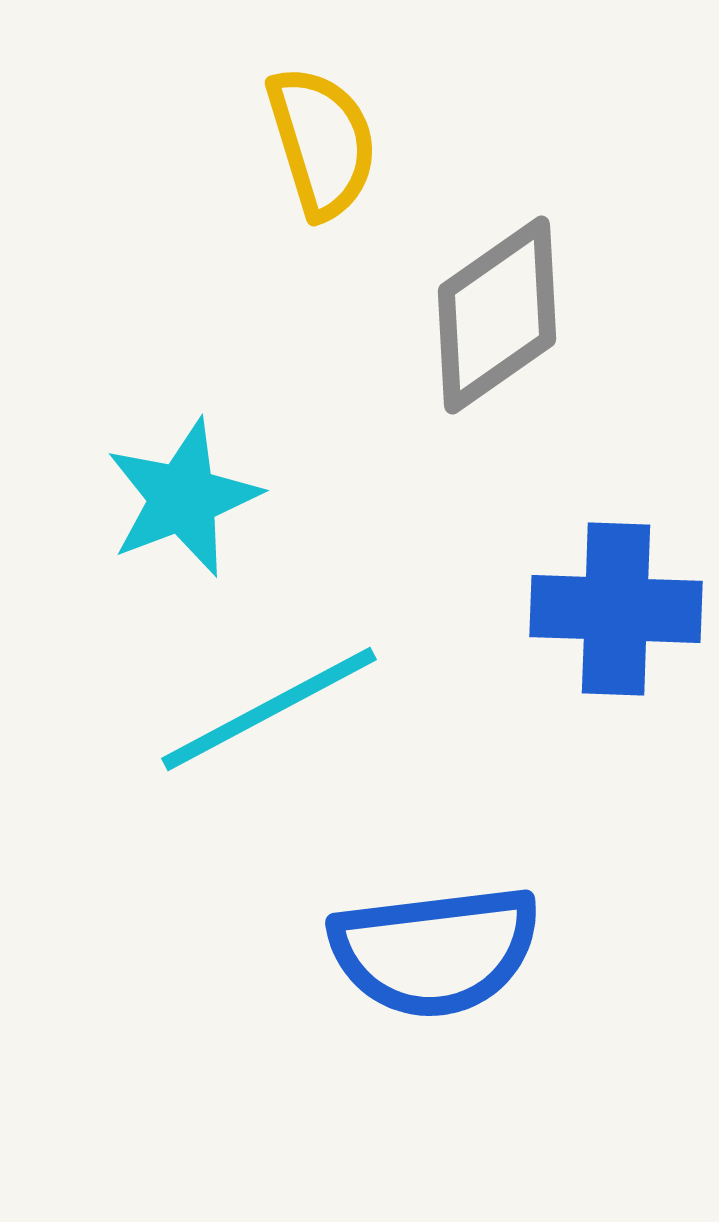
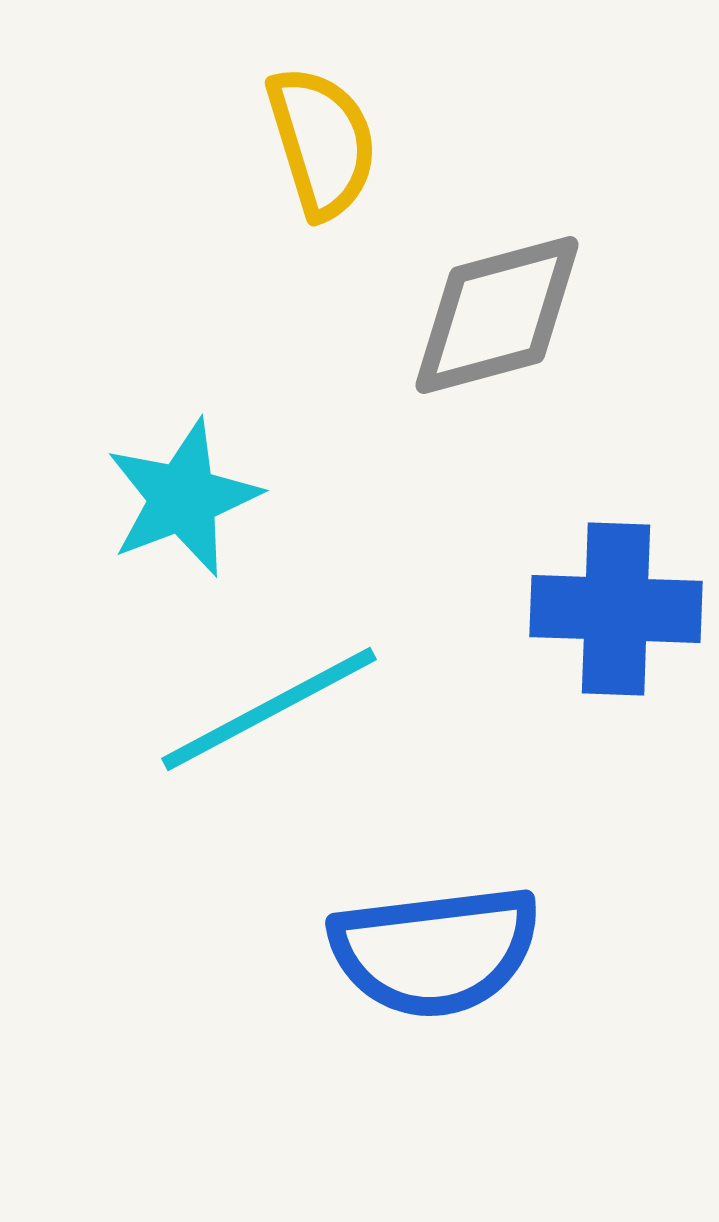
gray diamond: rotated 20 degrees clockwise
